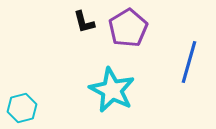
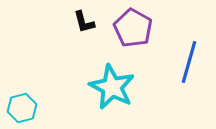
purple pentagon: moved 5 px right; rotated 12 degrees counterclockwise
cyan star: moved 3 px up
